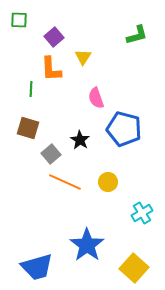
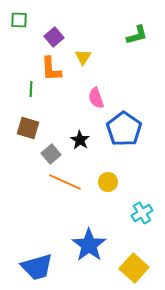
blue pentagon: rotated 20 degrees clockwise
blue star: moved 2 px right
